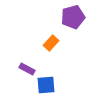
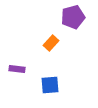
purple rectangle: moved 10 px left; rotated 21 degrees counterclockwise
blue square: moved 4 px right
